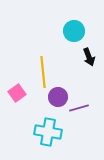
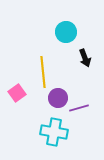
cyan circle: moved 8 px left, 1 px down
black arrow: moved 4 px left, 1 px down
purple circle: moved 1 px down
cyan cross: moved 6 px right
